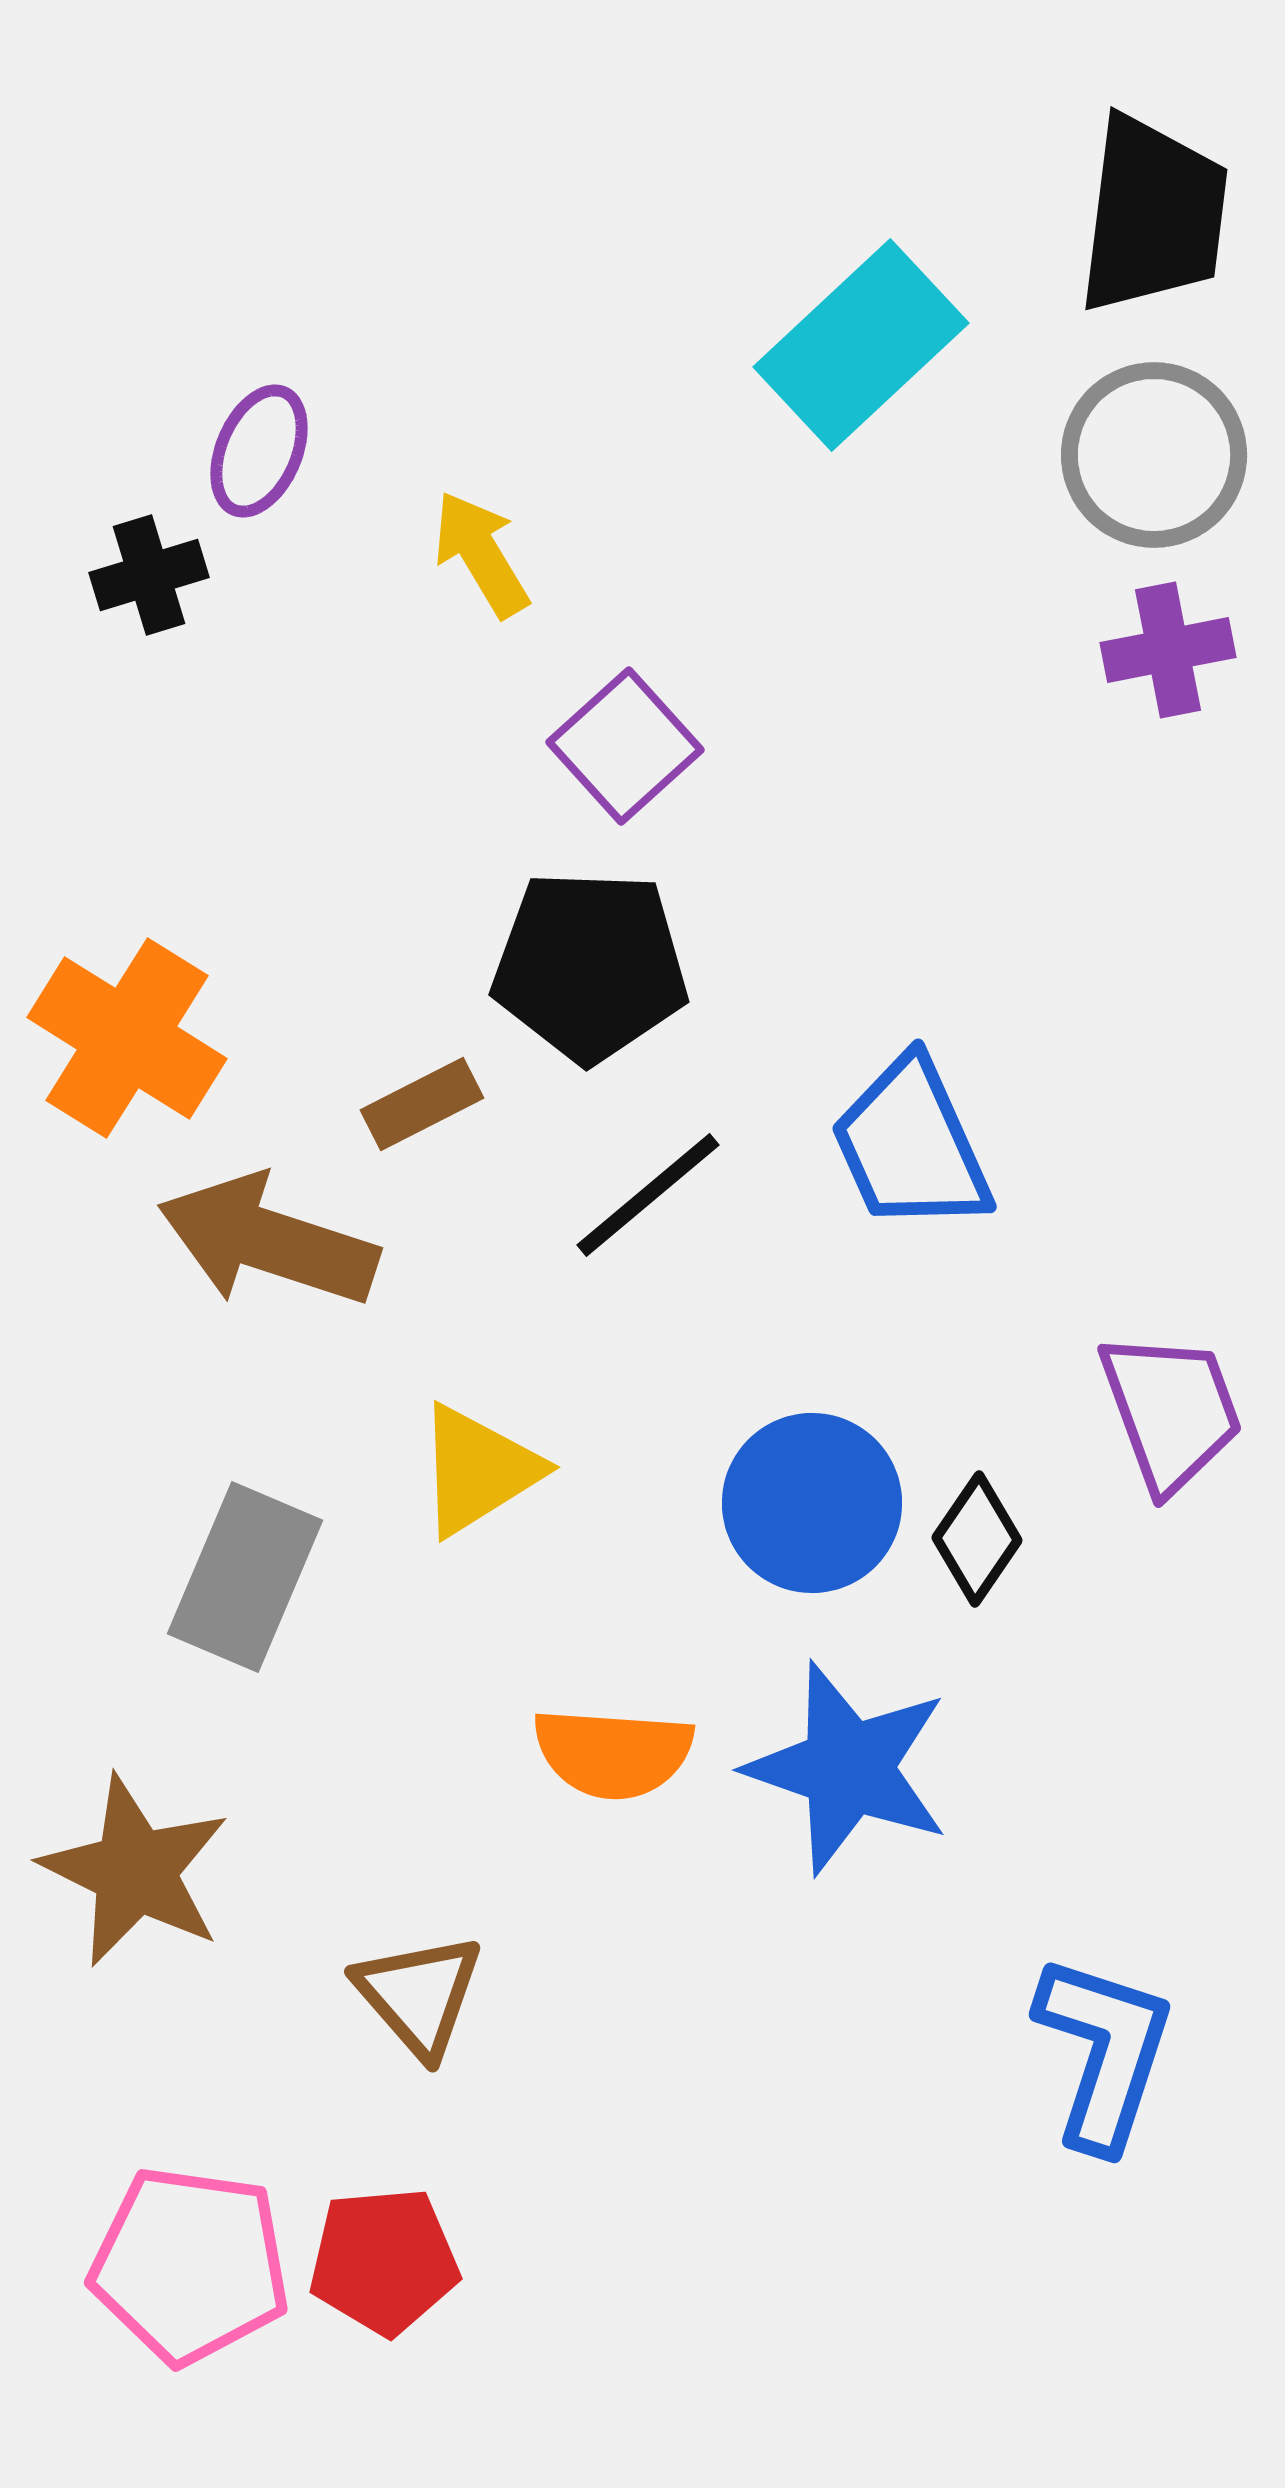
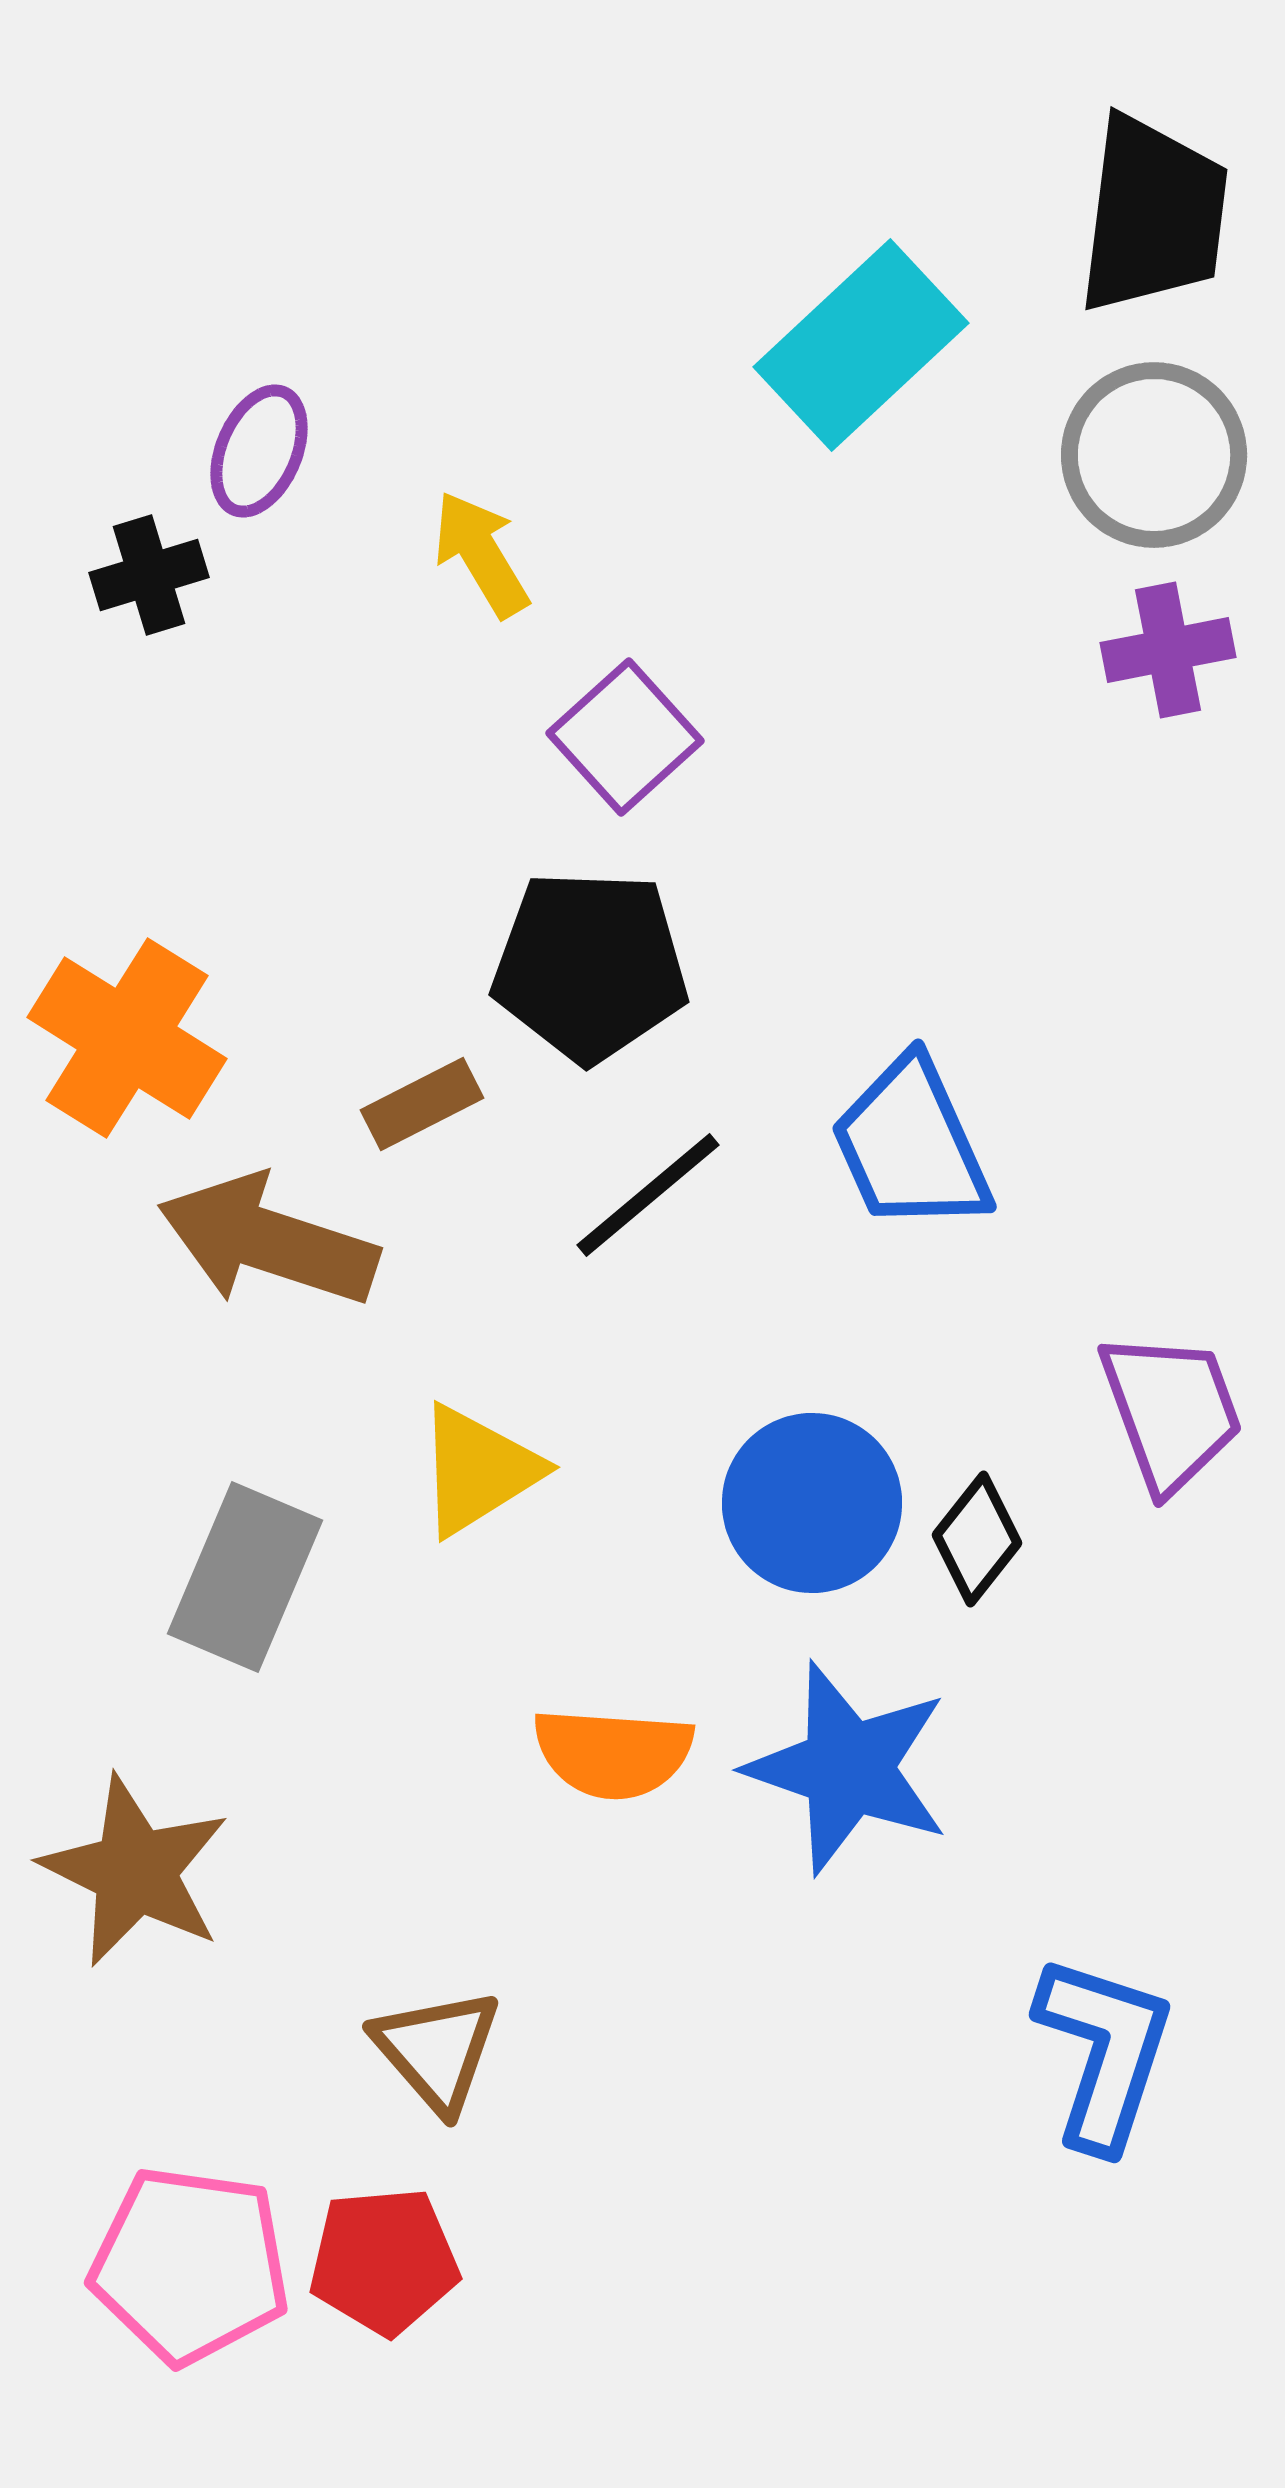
purple square: moved 9 px up
black diamond: rotated 4 degrees clockwise
brown triangle: moved 18 px right, 55 px down
